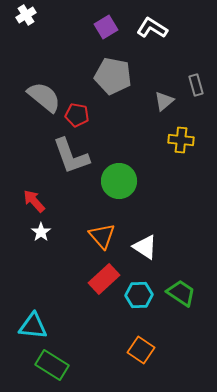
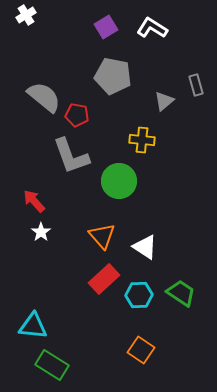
yellow cross: moved 39 px left
